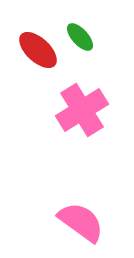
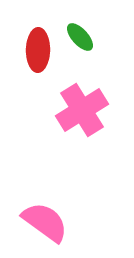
red ellipse: rotated 48 degrees clockwise
pink semicircle: moved 36 px left
